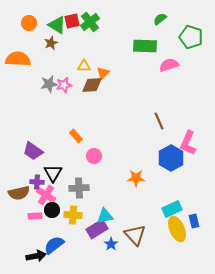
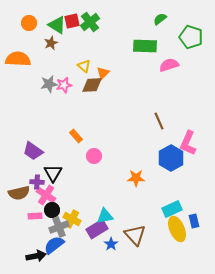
yellow triangle: rotated 40 degrees clockwise
gray cross: moved 20 px left, 39 px down; rotated 18 degrees counterclockwise
yellow cross: moved 1 px left, 4 px down; rotated 24 degrees clockwise
